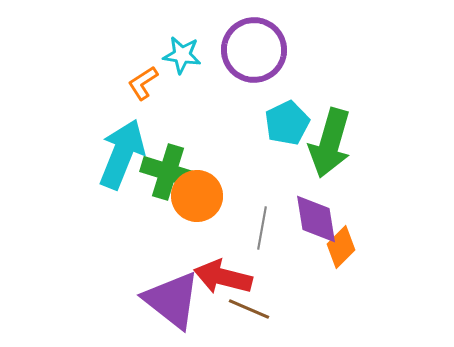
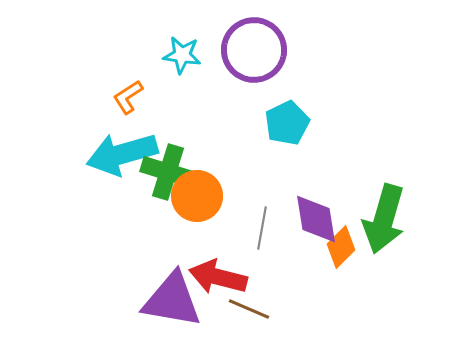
orange L-shape: moved 15 px left, 14 px down
green arrow: moved 54 px right, 76 px down
cyan arrow: rotated 128 degrees counterclockwise
red arrow: moved 5 px left
purple triangle: rotated 28 degrees counterclockwise
